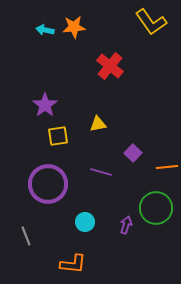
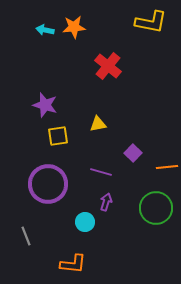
yellow L-shape: rotated 44 degrees counterclockwise
red cross: moved 2 px left
purple star: rotated 20 degrees counterclockwise
purple arrow: moved 20 px left, 23 px up
